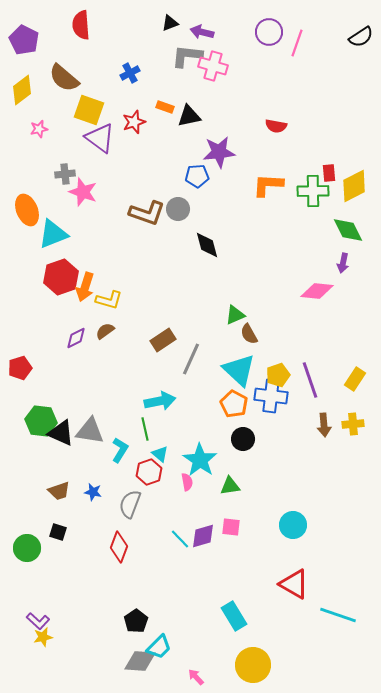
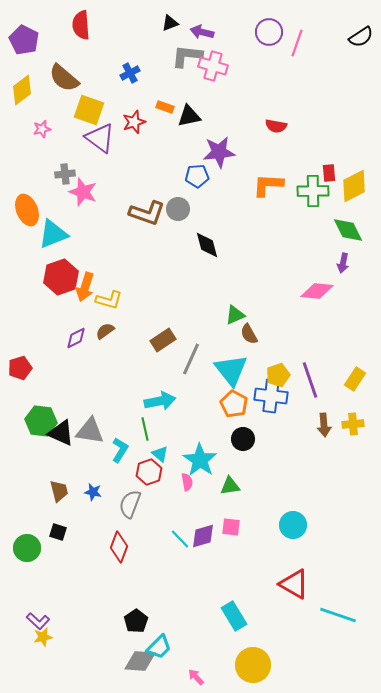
pink star at (39, 129): moved 3 px right
cyan triangle at (239, 370): moved 8 px left; rotated 9 degrees clockwise
brown trapezoid at (59, 491): rotated 85 degrees counterclockwise
